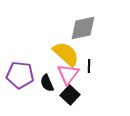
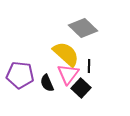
gray diamond: rotated 56 degrees clockwise
black square: moved 11 px right, 7 px up
